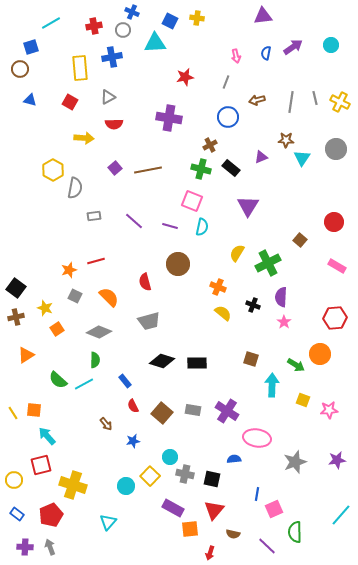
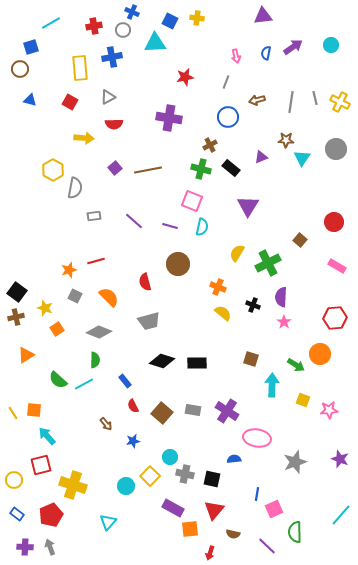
black square at (16, 288): moved 1 px right, 4 px down
purple star at (337, 460): moved 3 px right, 1 px up; rotated 30 degrees clockwise
